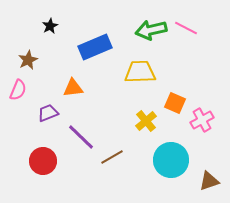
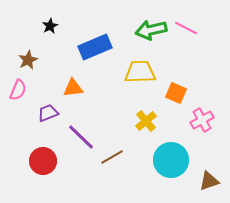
orange square: moved 1 px right, 10 px up
